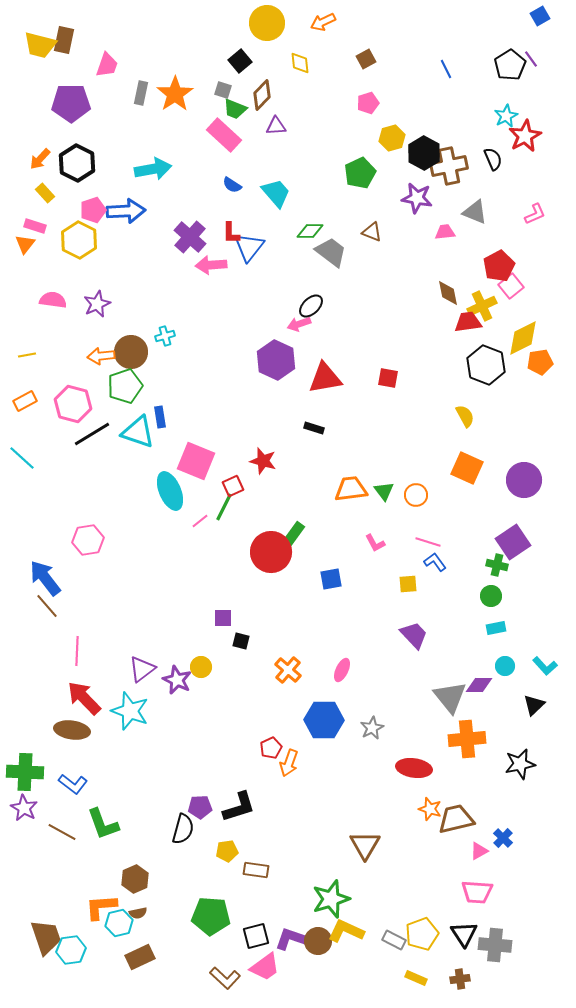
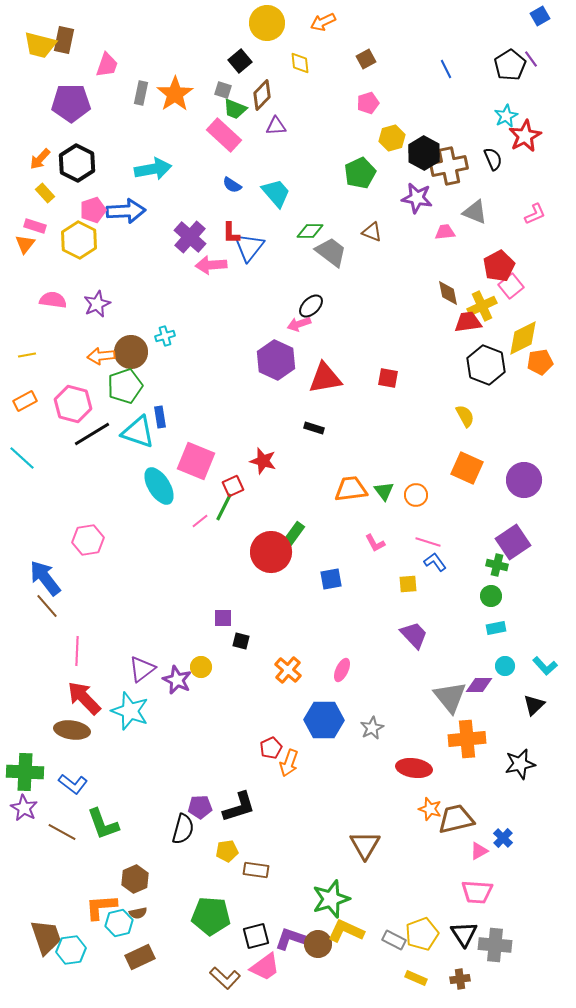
cyan ellipse at (170, 491): moved 11 px left, 5 px up; rotated 9 degrees counterclockwise
brown circle at (318, 941): moved 3 px down
